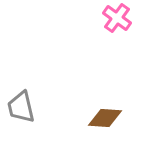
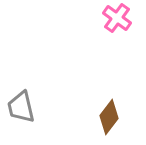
brown diamond: moved 4 px right, 1 px up; rotated 56 degrees counterclockwise
